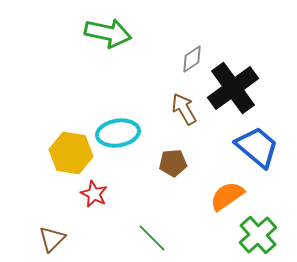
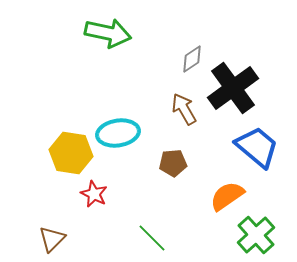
green cross: moved 2 px left
